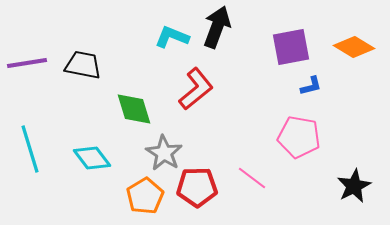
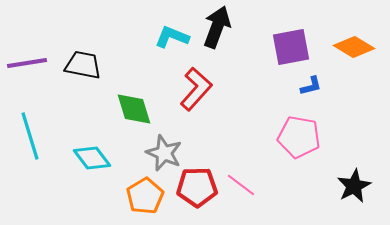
red L-shape: rotated 9 degrees counterclockwise
cyan line: moved 13 px up
gray star: rotated 9 degrees counterclockwise
pink line: moved 11 px left, 7 px down
